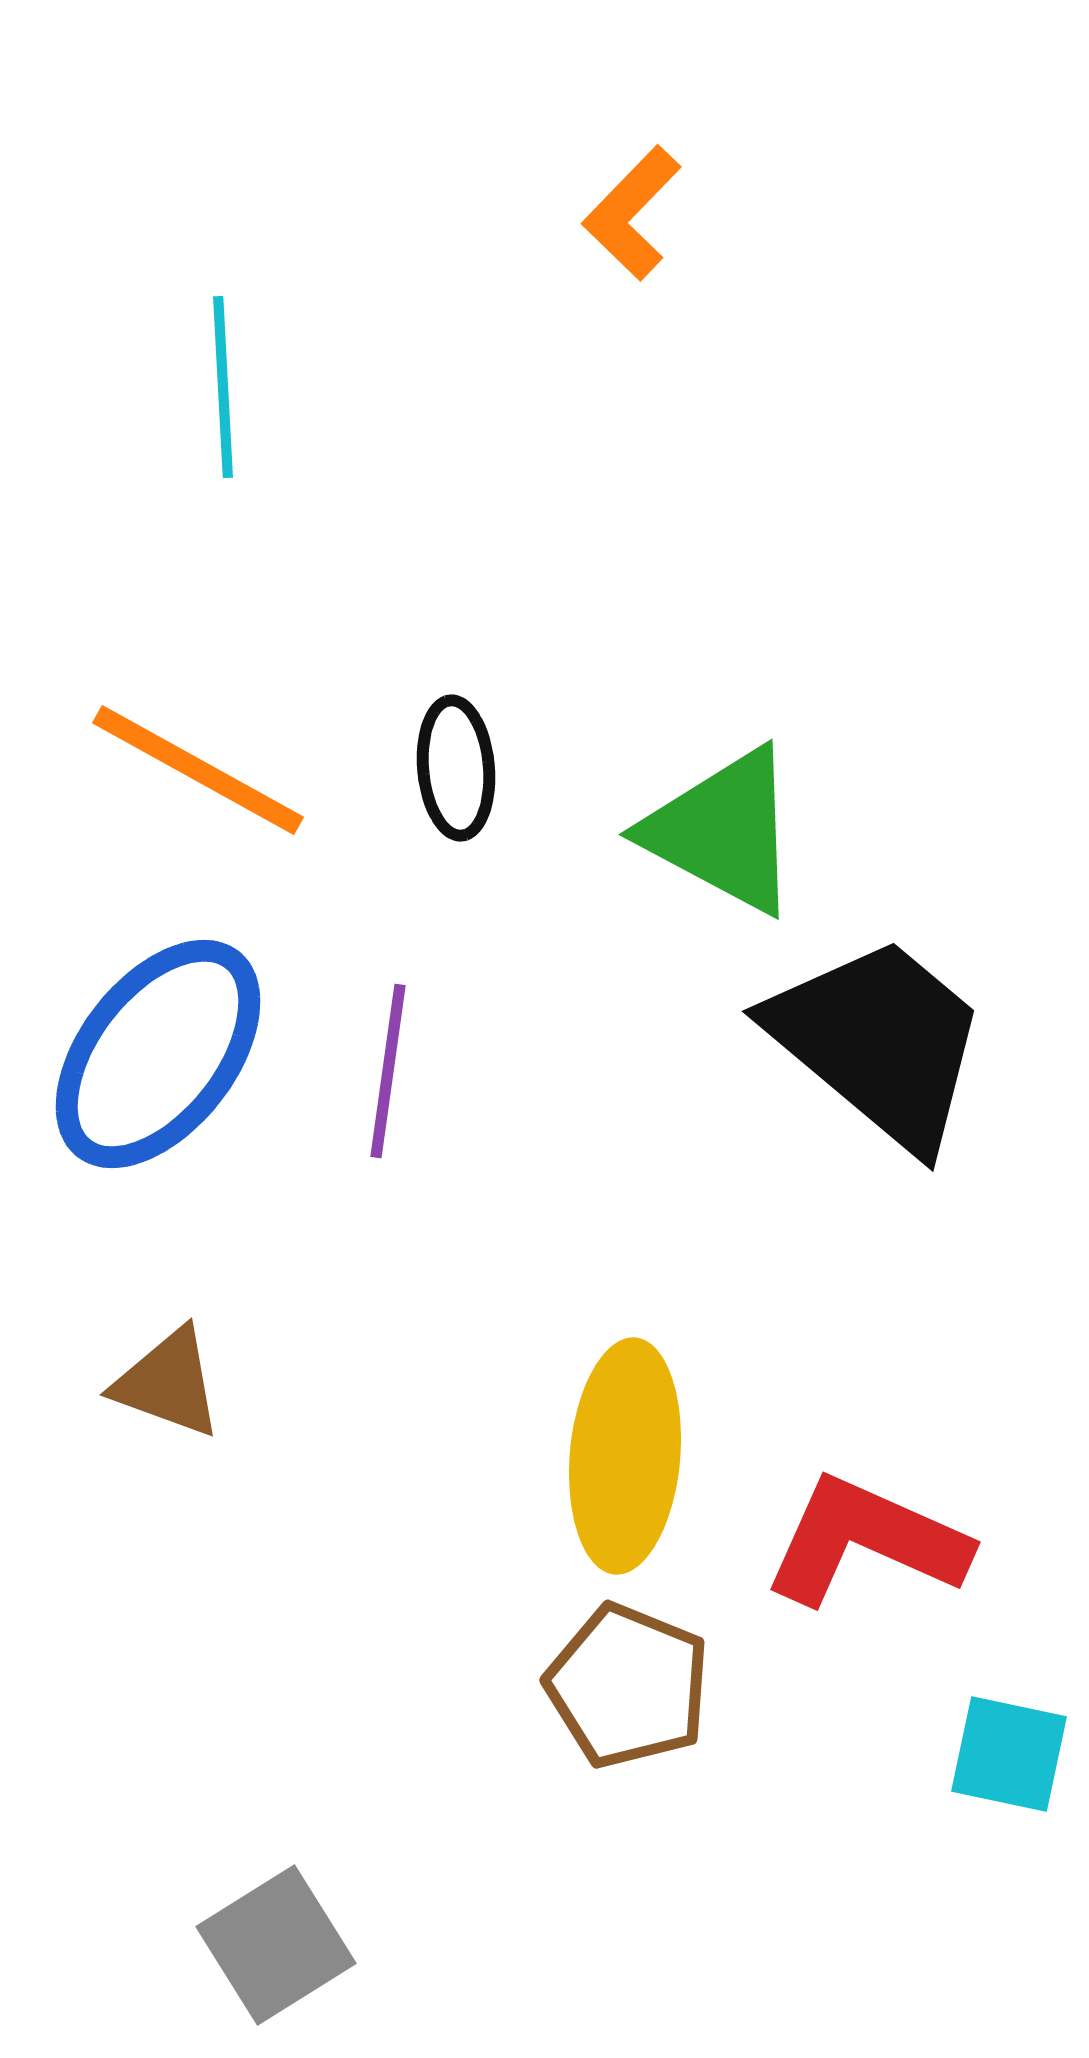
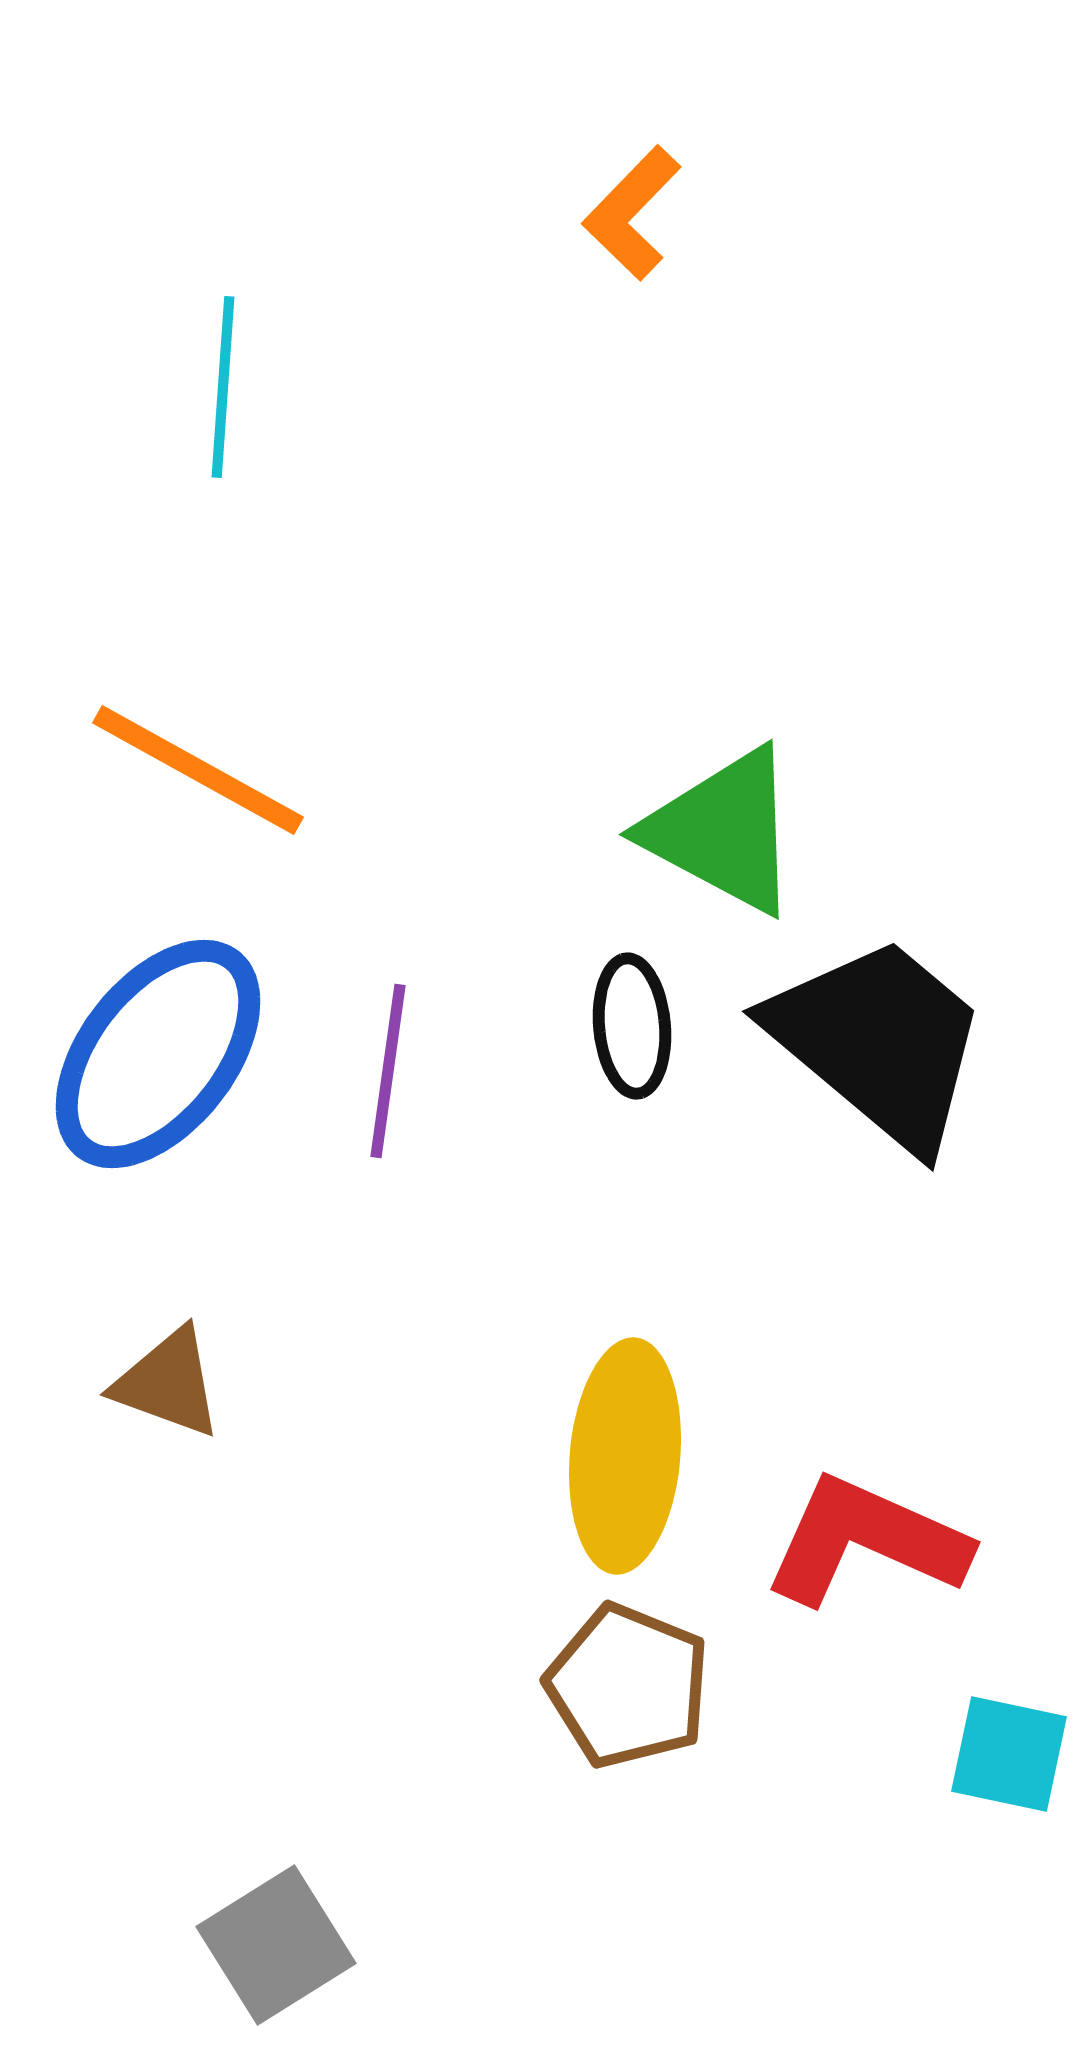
cyan line: rotated 7 degrees clockwise
black ellipse: moved 176 px right, 258 px down
